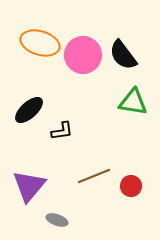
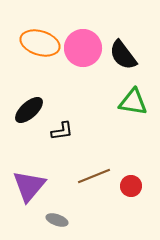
pink circle: moved 7 px up
